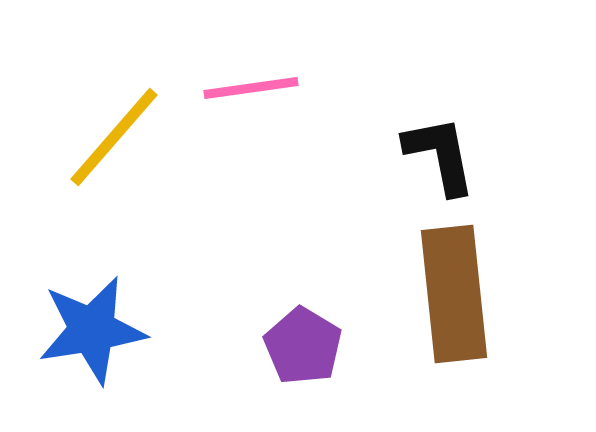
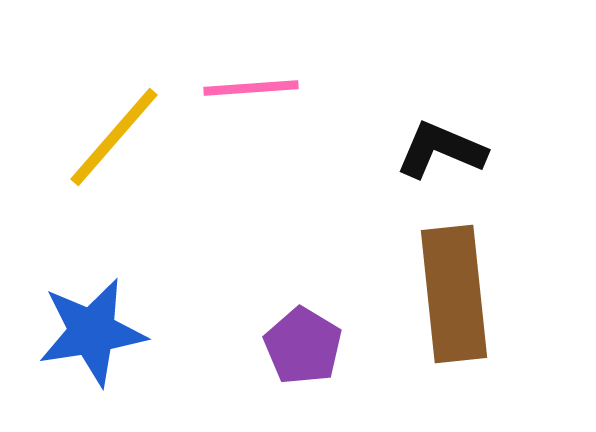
pink line: rotated 4 degrees clockwise
black L-shape: moved 1 px right, 5 px up; rotated 56 degrees counterclockwise
blue star: moved 2 px down
